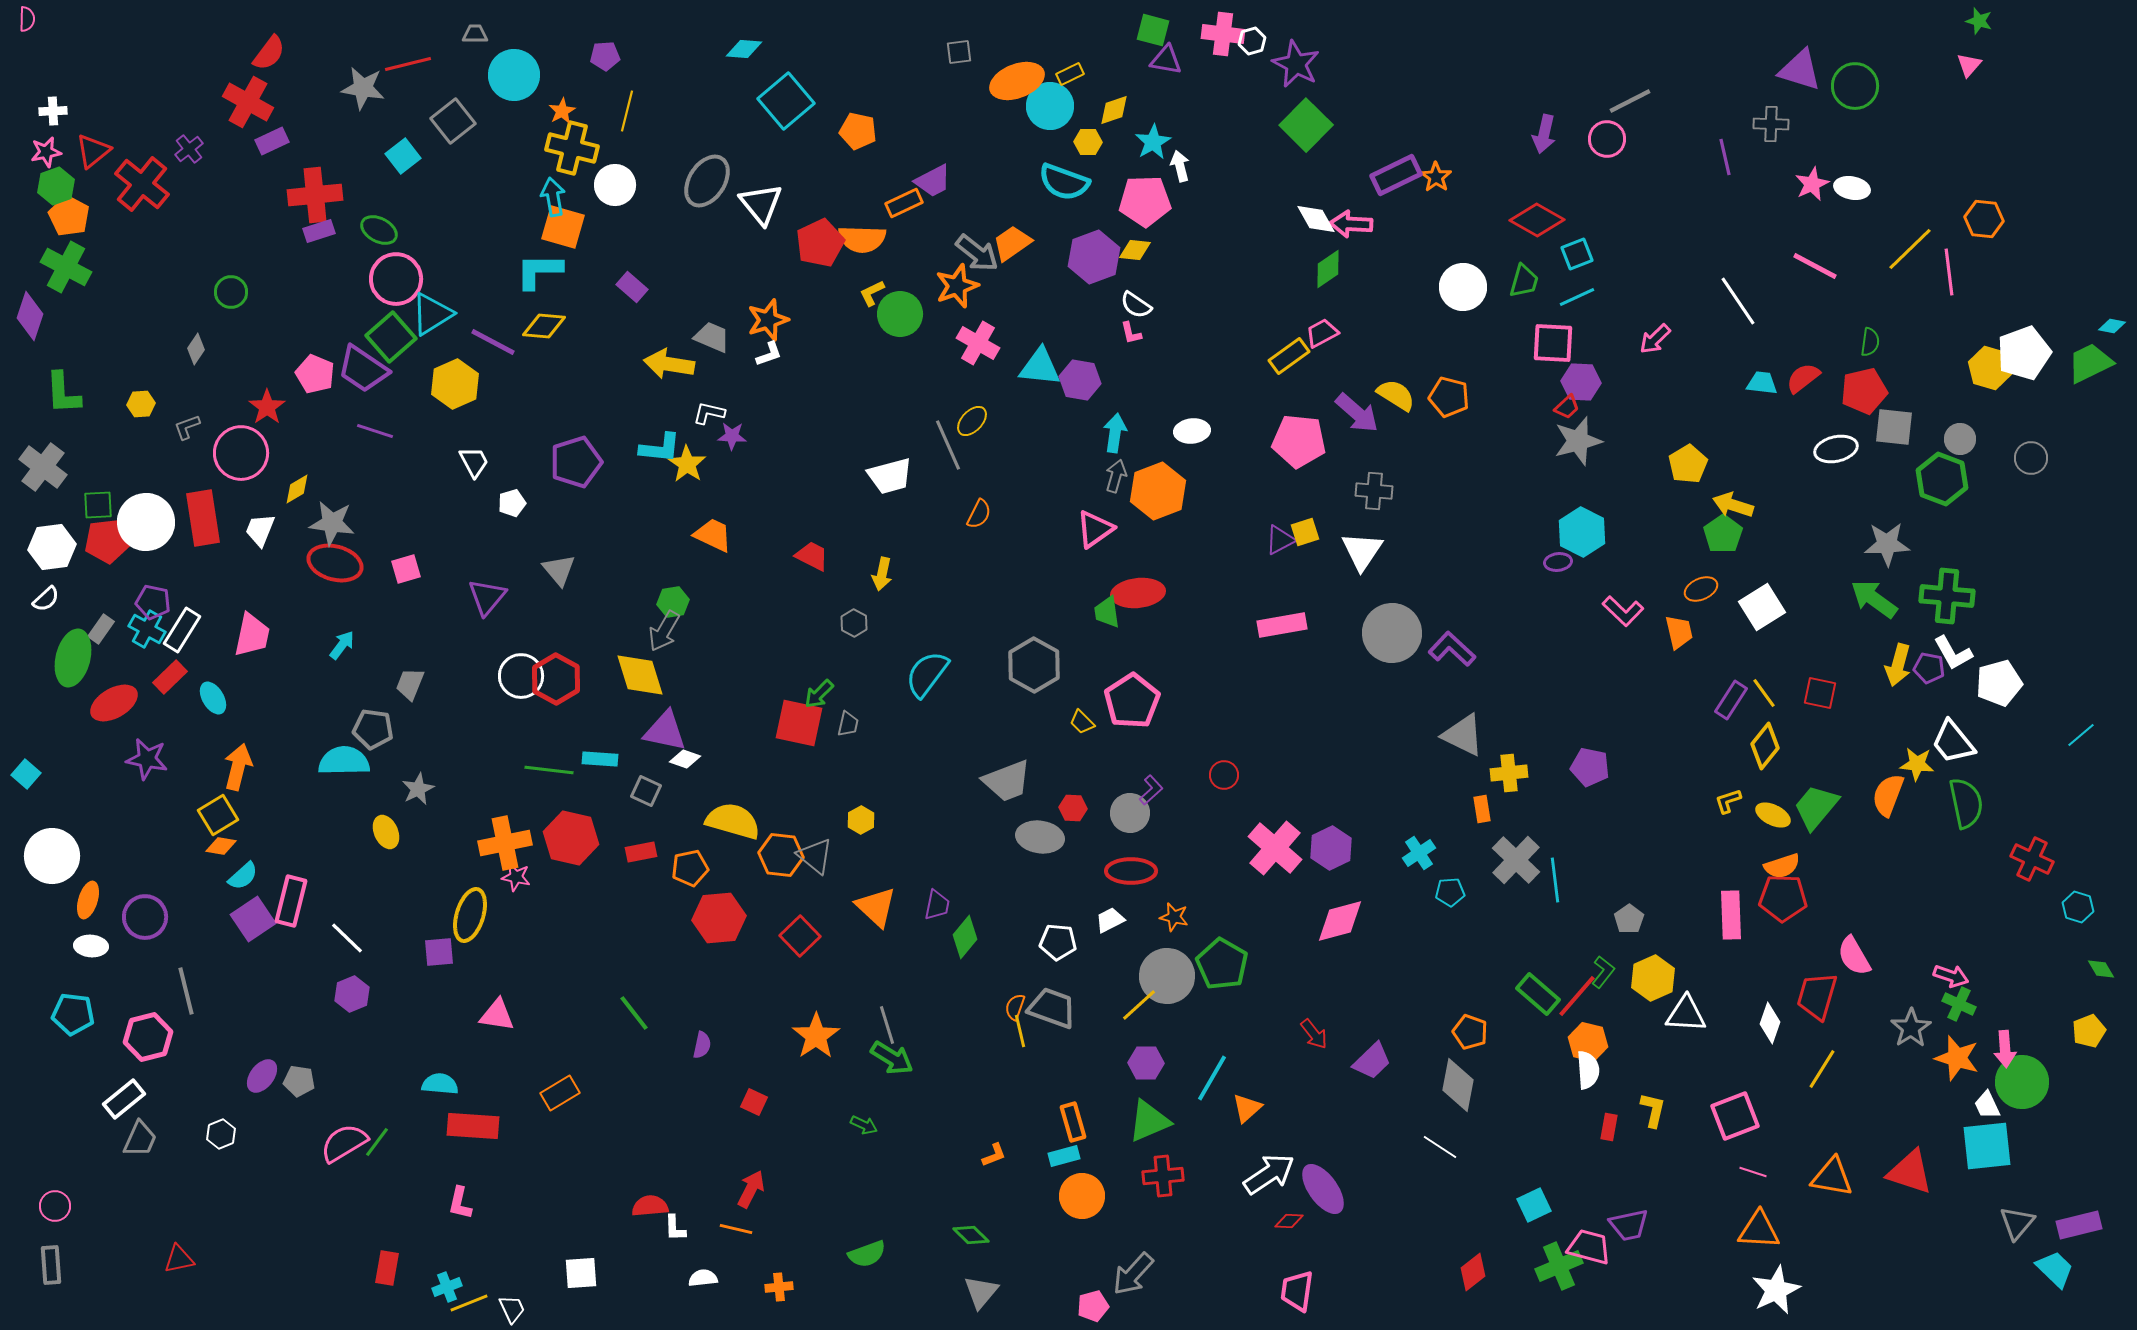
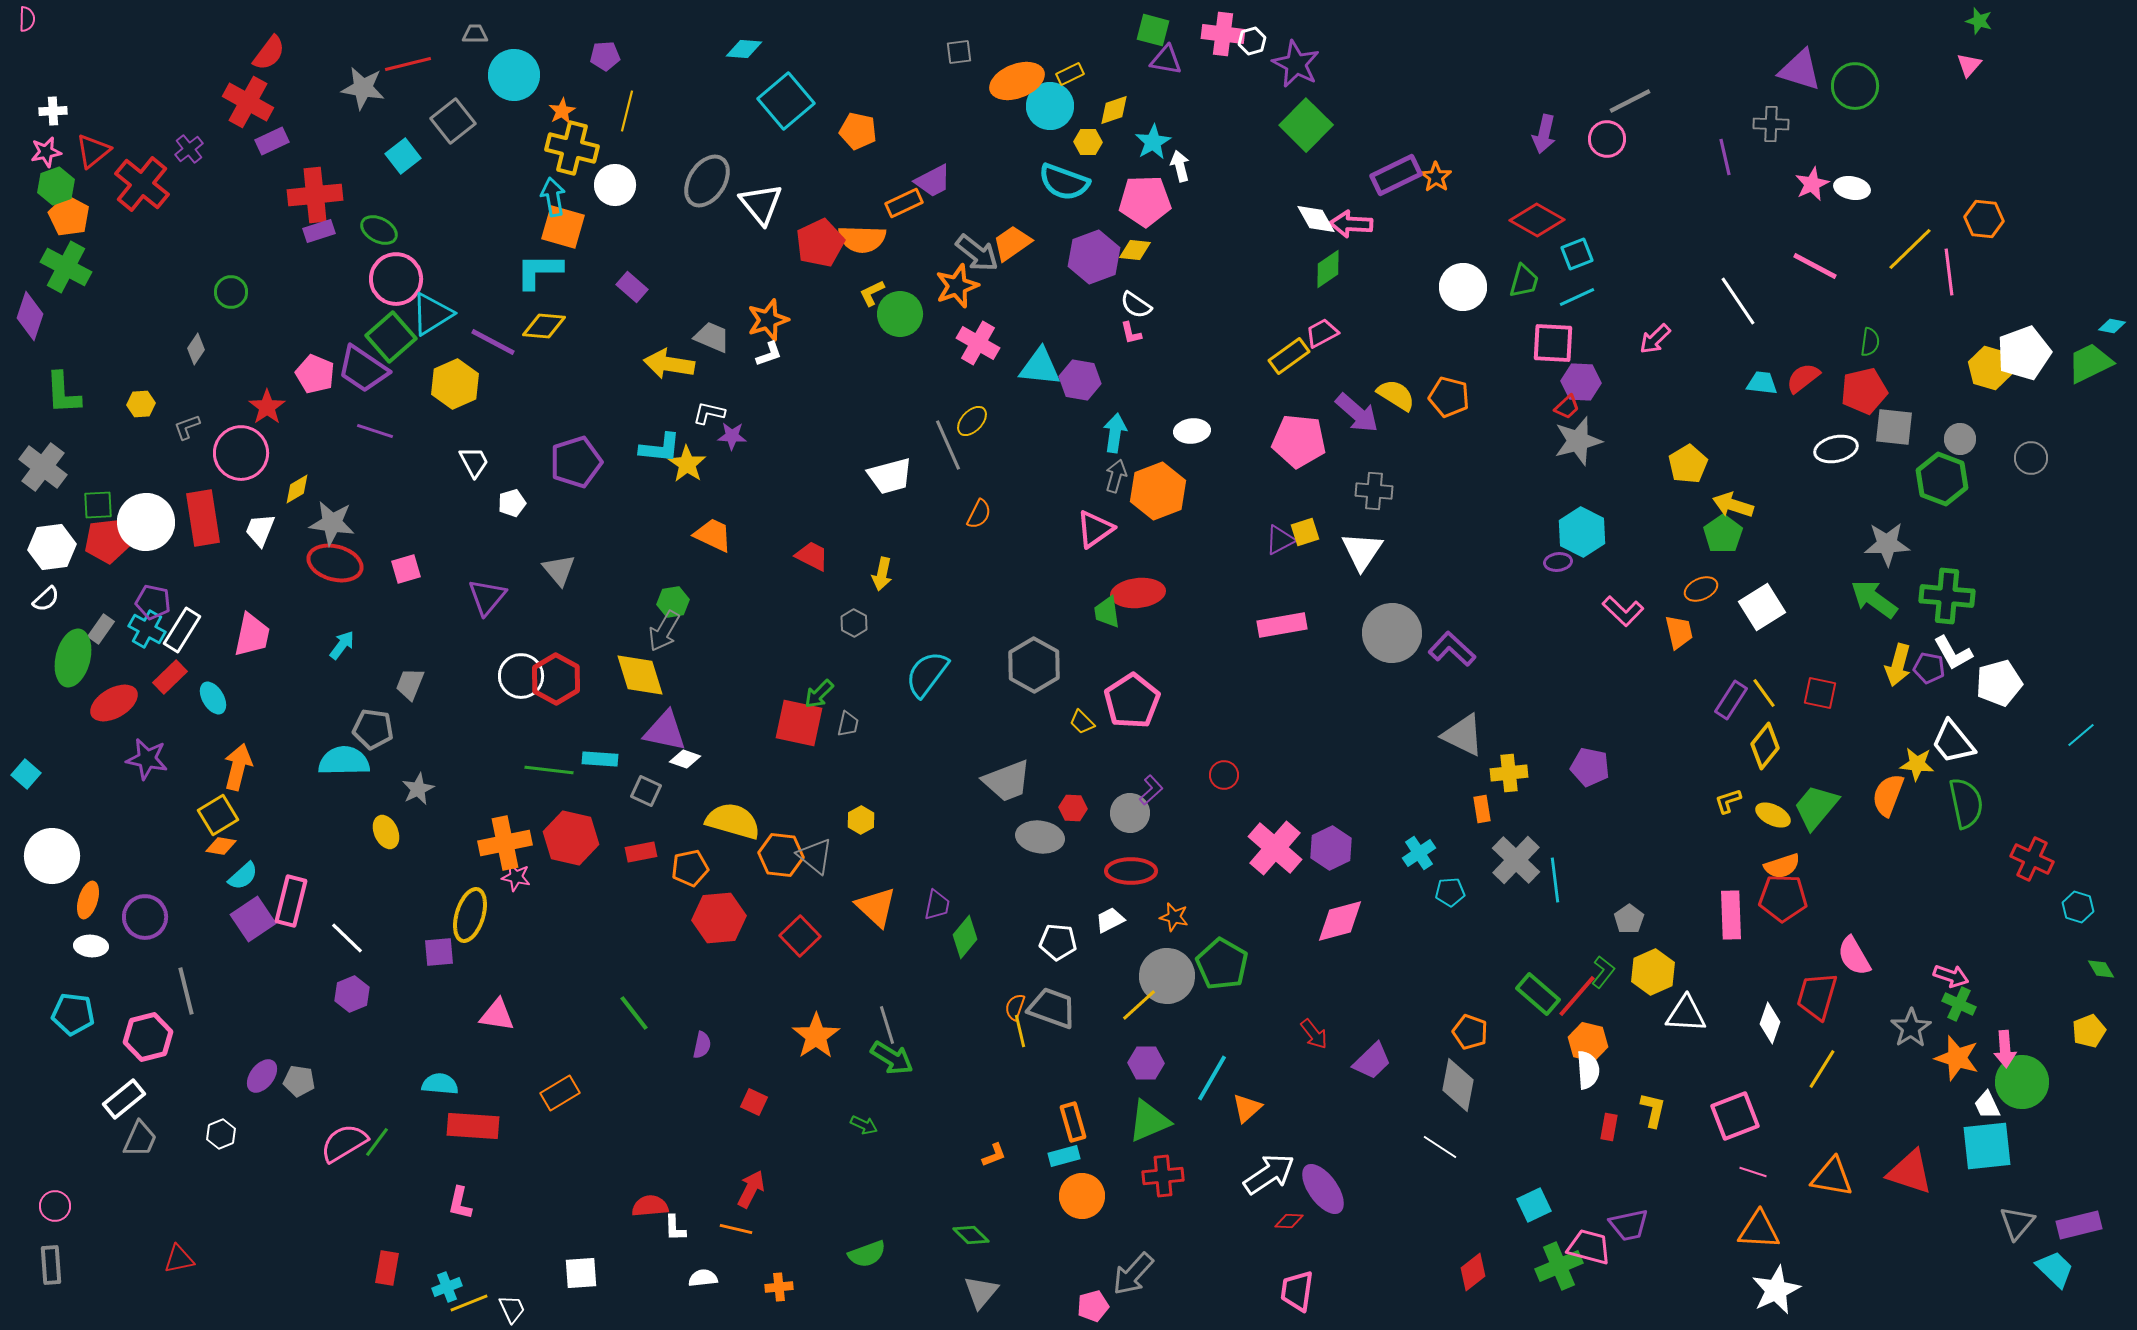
yellow hexagon at (1653, 978): moved 6 px up
